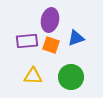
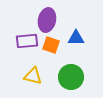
purple ellipse: moved 3 px left
blue triangle: rotated 18 degrees clockwise
yellow triangle: rotated 12 degrees clockwise
